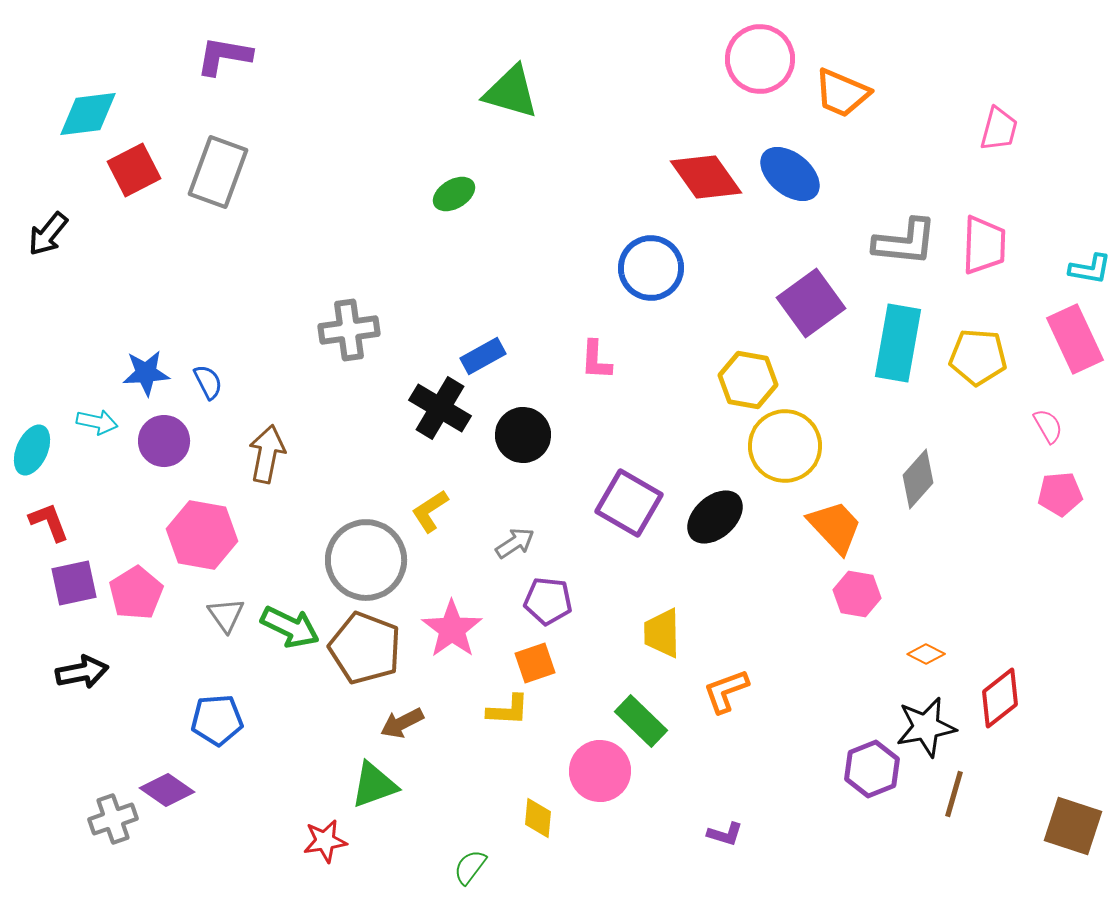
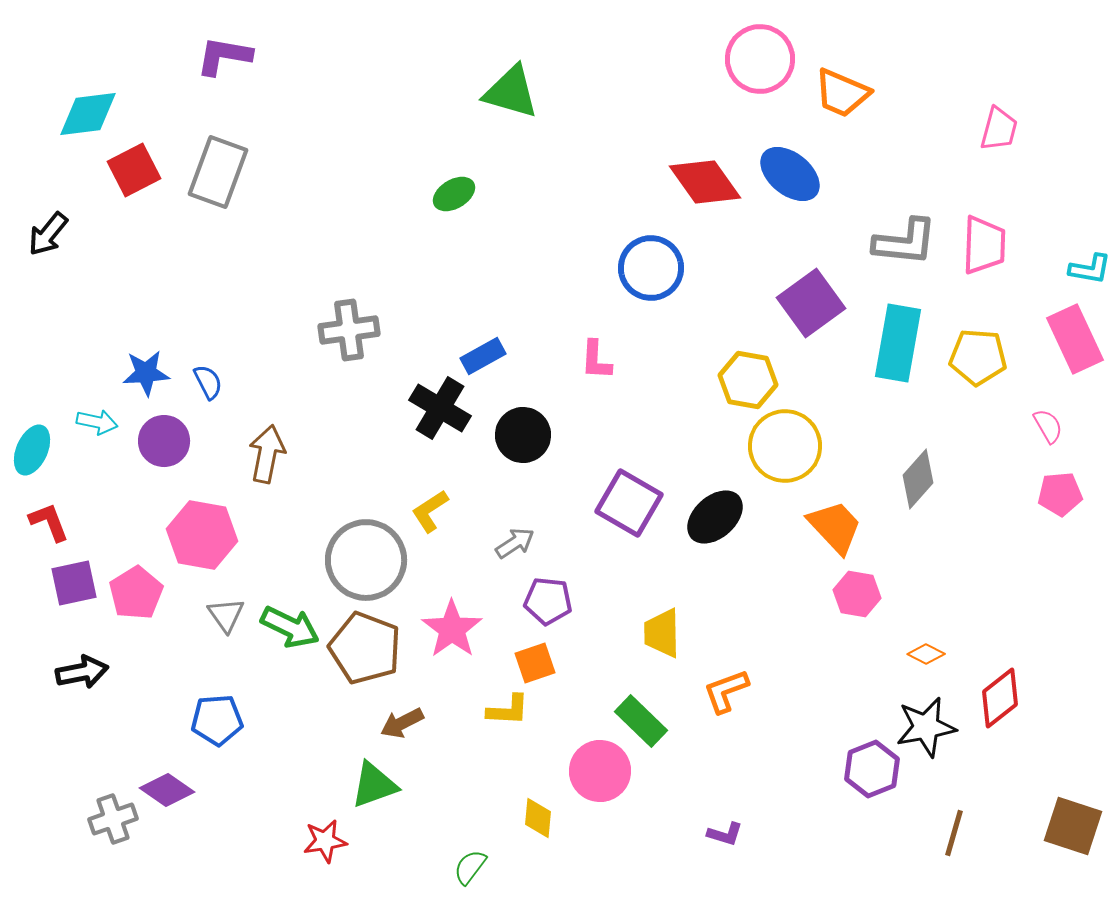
red diamond at (706, 177): moved 1 px left, 5 px down
brown line at (954, 794): moved 39 px down
